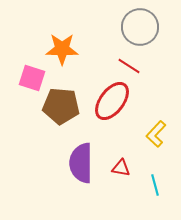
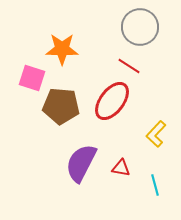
purple semicircle: rotated 27 degrees clockwise
